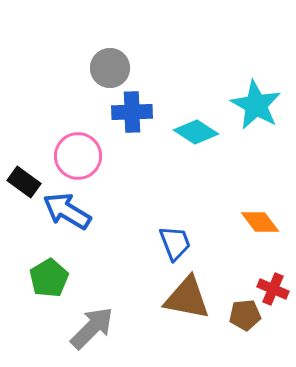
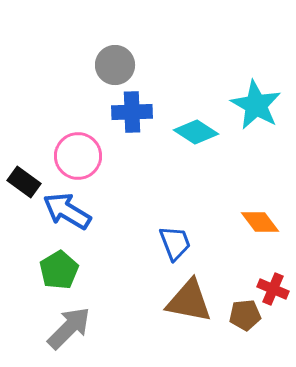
gray circle: moved 5 px right, 3 px up
green pentagon: moved 10 px right, 8 px up
brown triangle: moved 2 px right, 3 px down
gray arrow: moved 23 px left
